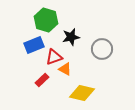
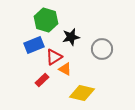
red triangle: rotated 12 degrees counterclockwise
